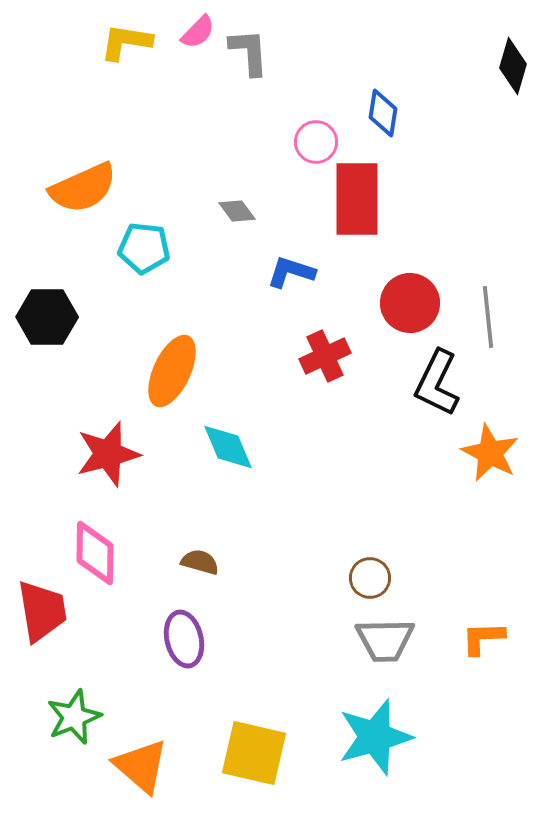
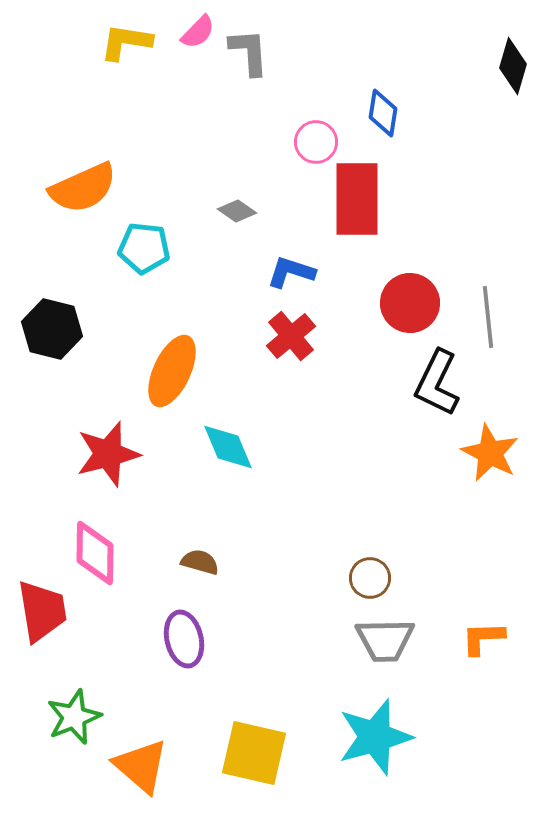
gray diamond: rotated 18 degrees counterclockwise
black hexagon: moved 5 px right, 12 px down; rotated 14 degrees clockwise
red cross: moved 34 px left, 20 px up; rotated 15 degrees counterclockwise
